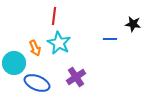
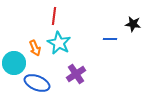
purple cross: moved 3 px up
